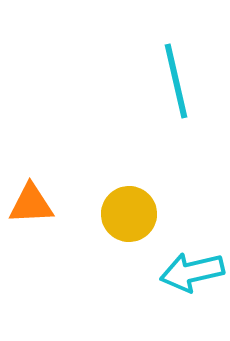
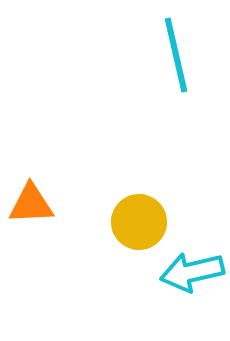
cyan line: moved 26 px up
yellow circle: moved 10 px right, 8 px down
